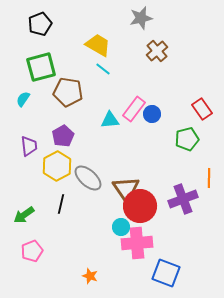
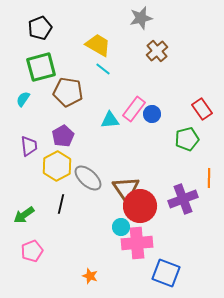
black pentagon: moved 4 px down
